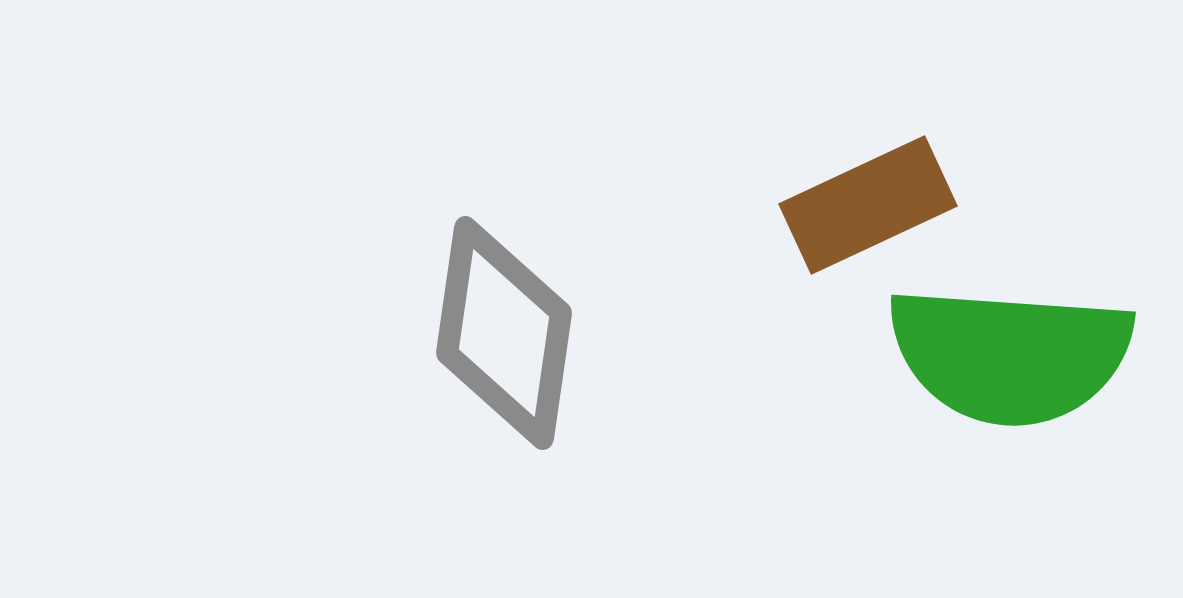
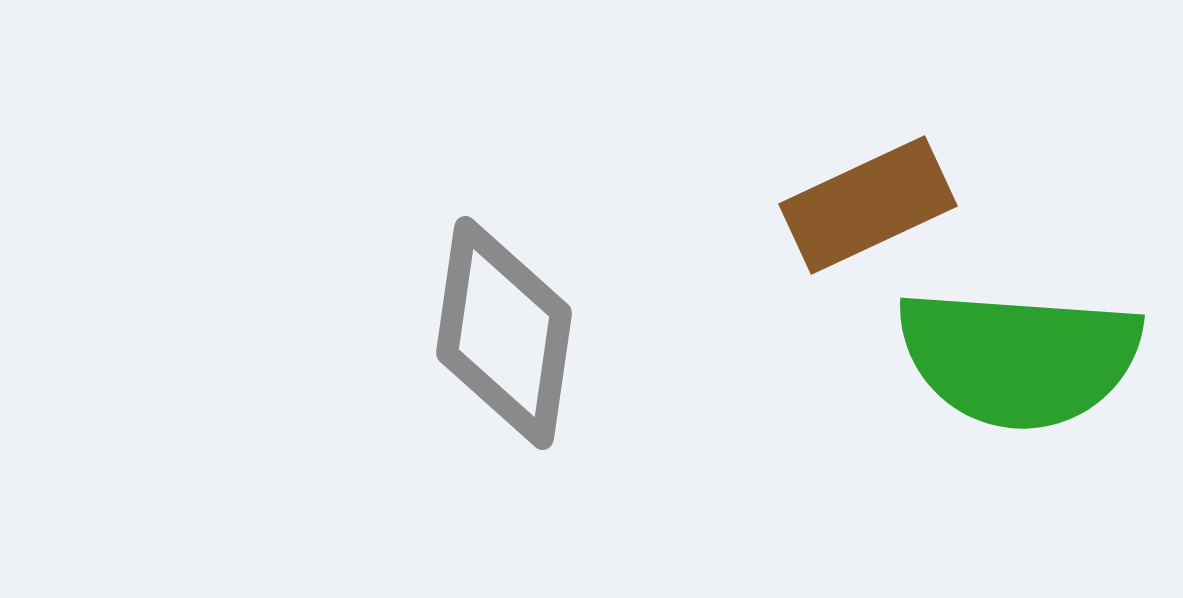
green semicircle: moved 9 px right, 3 px down
